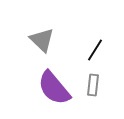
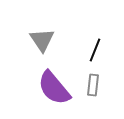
gray triangle: rotated 12 degrees clockwise
black line: rotated 10 degrees counterclockwise
